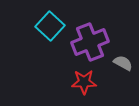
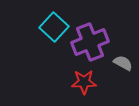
cyan square: moved 4 px right, 1 px down
